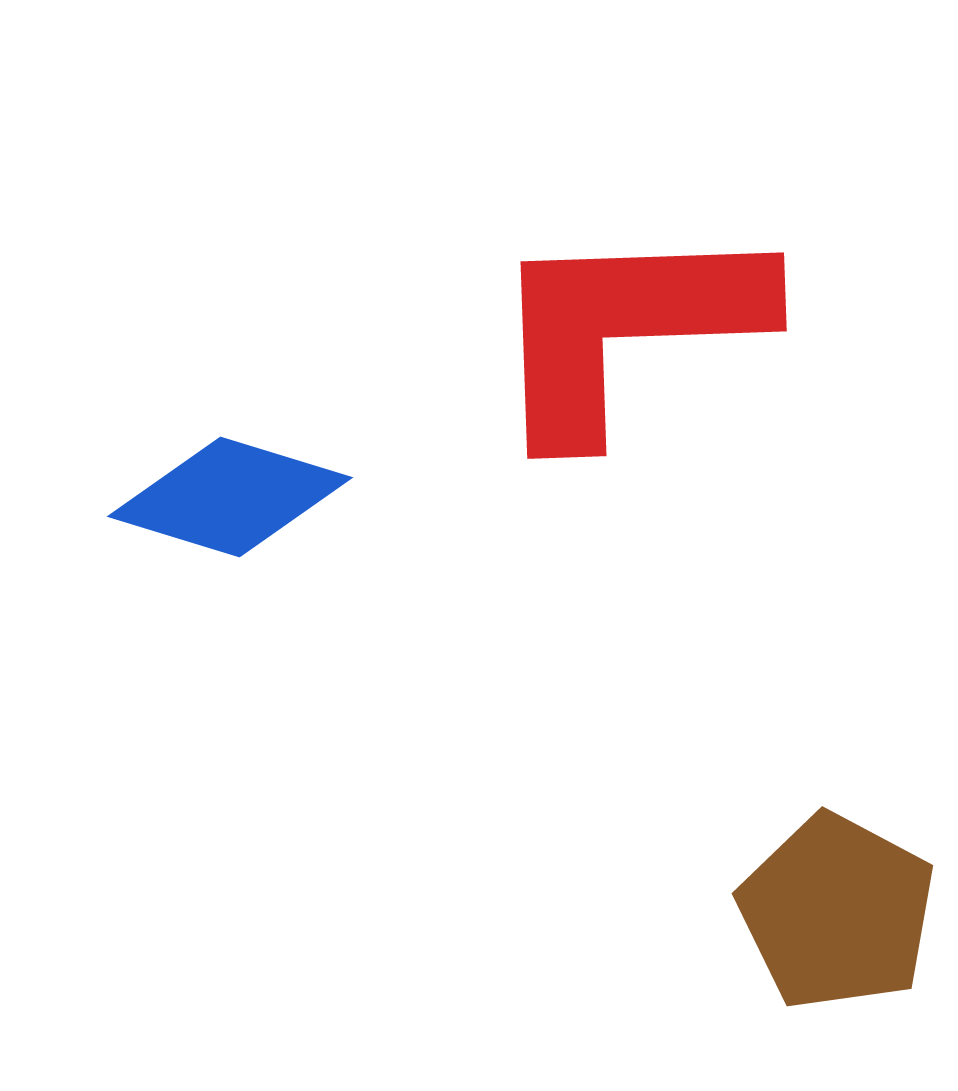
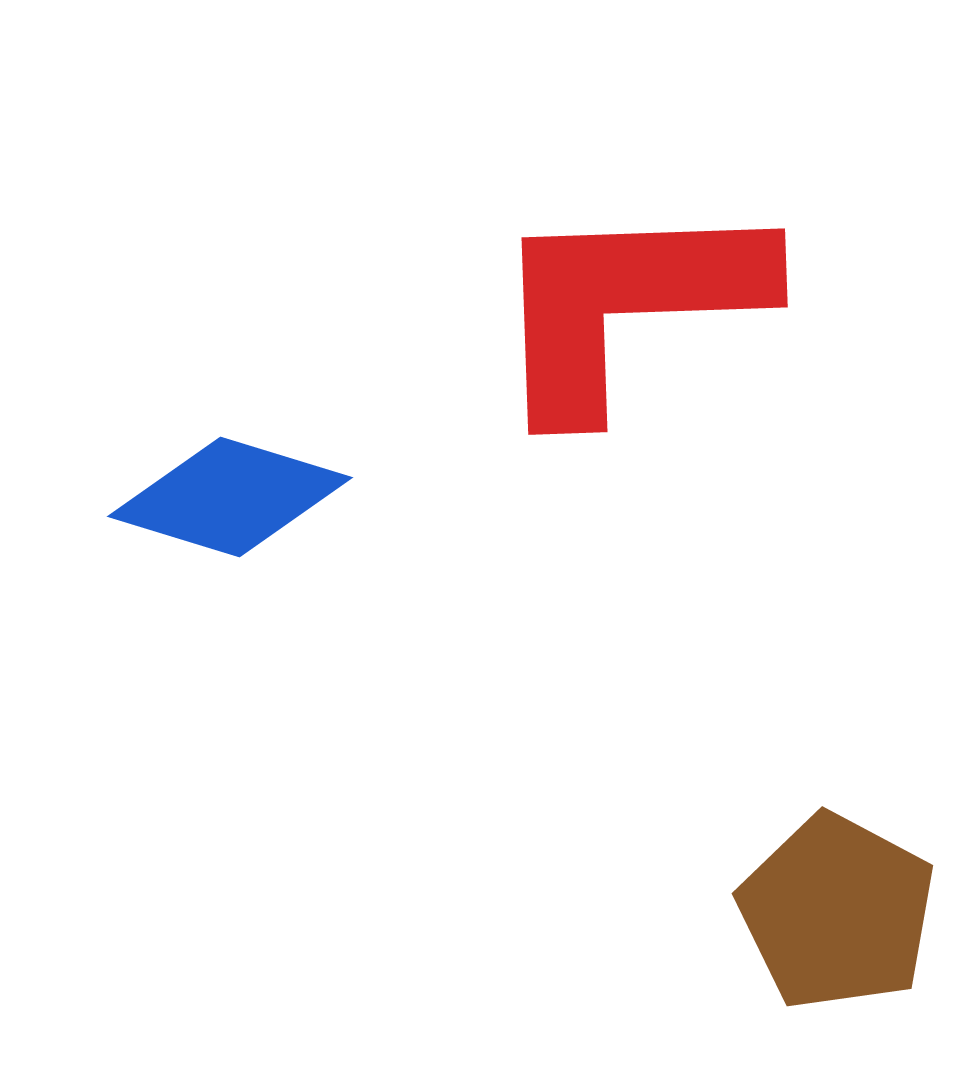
red L-shape: moved 1 px right, 24 px up
